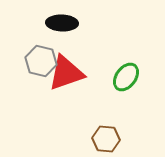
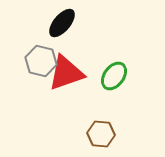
black ellipse: rotated 52 degrees counterclockwise
green ellipse: moved 12 px left, 1 px up
brown hexagon: moved 5 px left, 5 px up
